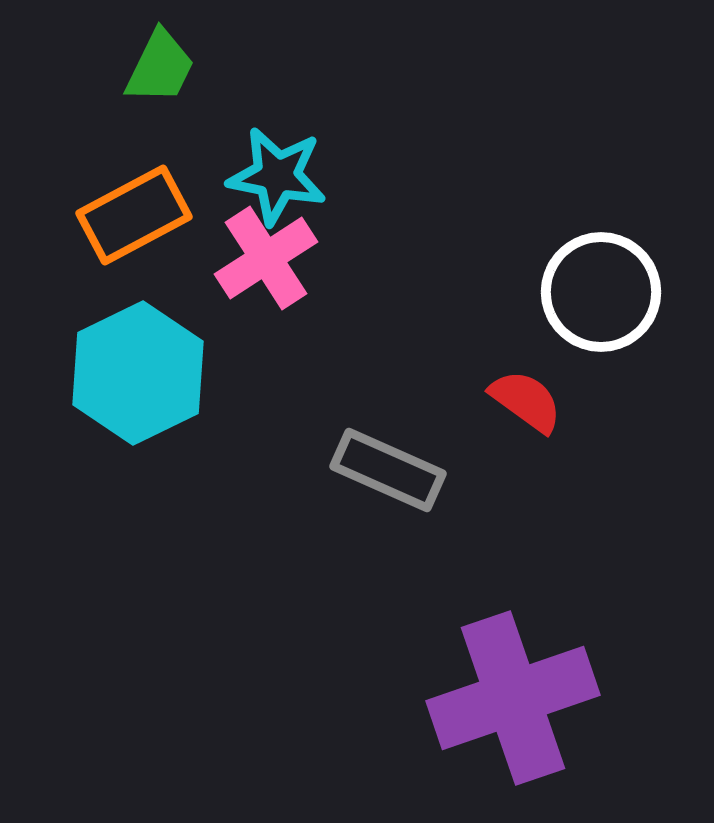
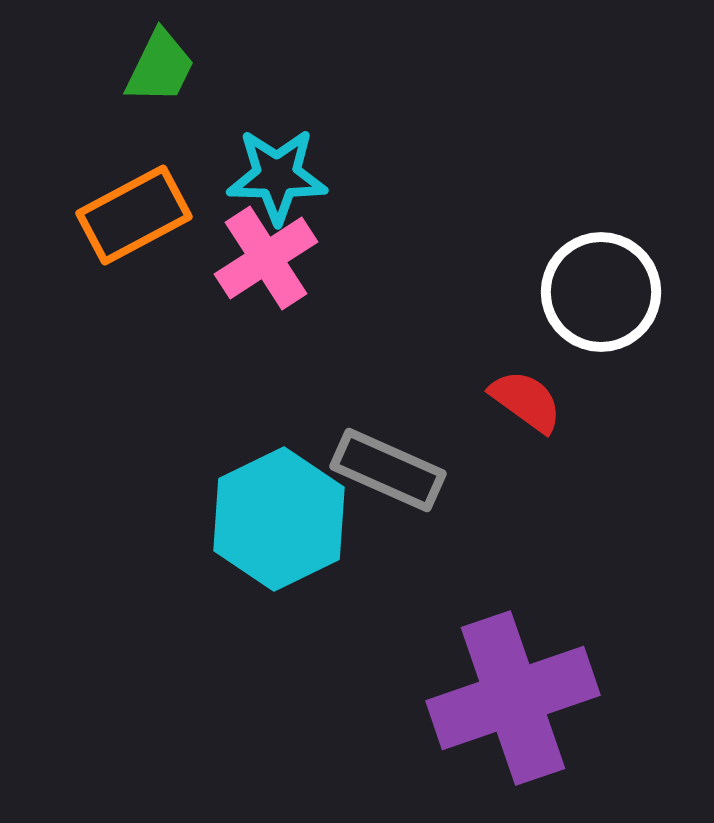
cyan star: rotated 10 degrees counterclockwise
cyan hexagon: moved 141 px right, 146 px down
